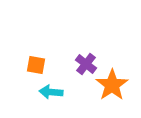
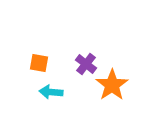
orange square: moved 3 px right, 2 px up
